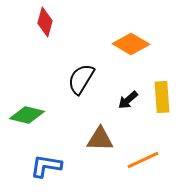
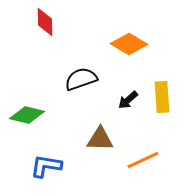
red diamond: rotated 16 degrees counterclockwise
orange diamond: moved 2 px left
black semicircle: rotated 40 degrees clockwise
